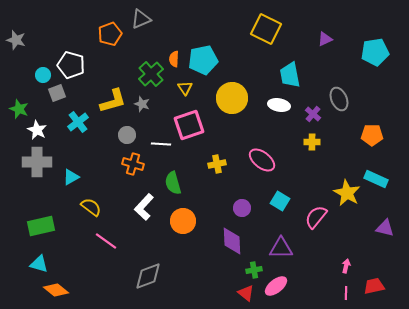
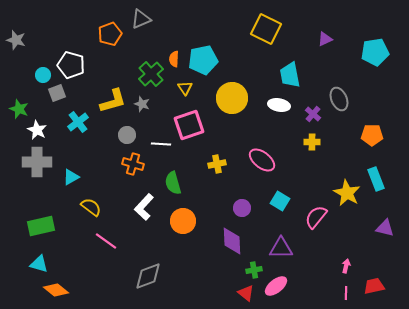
cyan rectangle at (376, 179): rotated 45 degrees clockwise
